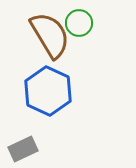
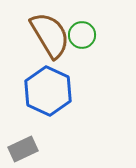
green circle: moved 3 px right, 12 px down
